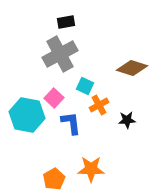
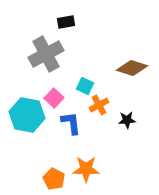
gray cross: moved 14 px left
orange star: moved 5 px left
orange pentagon: rotated 15 degrees counterclockwise
